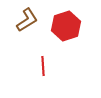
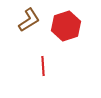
brown L-shape: moved 2 px right
